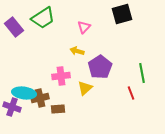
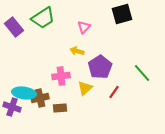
green line: rotated 30 degrees counterclockwise
red line: moved 17 px left, 1 px up; rotated 56 degrees clockwise
brown rectangle: moved 2 px right, 1 px up
